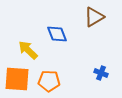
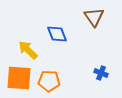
brown triangle: rotated 35 degrees counterclockwise
orange square: moved 2 px right, 1 px up
